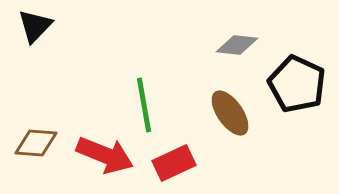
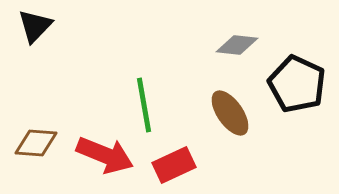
red rectangle: moved 2 px down
